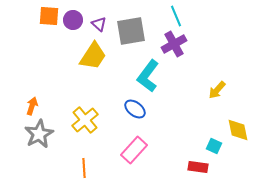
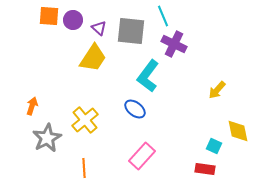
cyan line: moved 13 px left
purple triangle: moved 4 px down
gray square: rotated 16 degrees clockwise
purple cross: rotated 35 degrees counterclockwise
yellow trapezoid: moved 2 px down
yellow diamond: moved 1 px down
gray star: moved 8 px right, 4 px down
pink rectangle: moved 8 px right, 6 px down
red rectangle: moved 7 px right, 2 px down
